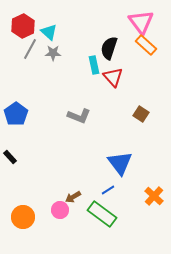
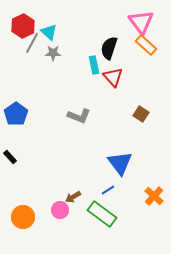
gray line: moved 2 px right, 6 px up
